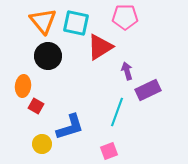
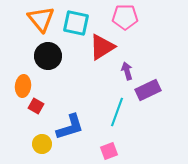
orange triangle: moved 2 px left, 2 px up
red triangle: moved 2 px right
